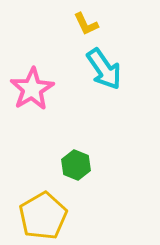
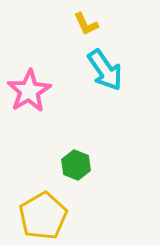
cyan arrow: moved 1 px right, 1 px down
pink star: moved 3 px left, 2 px down
